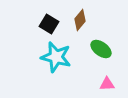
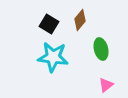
green ellipse: rotated 40 degrees clockwise
cyan star: moved 3 px left; rotated 8 degrees counterclockwise
pink triangle: moved 1 px left, 1 px down; rotated 35 degrees counterclockwise
